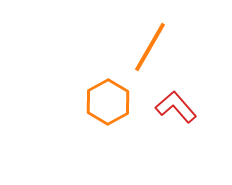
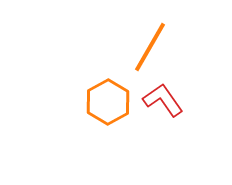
red L-shape: moved 13 px left, 7 px up; rotated 6 degrees clockwise
